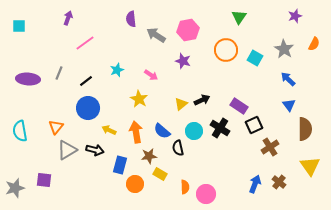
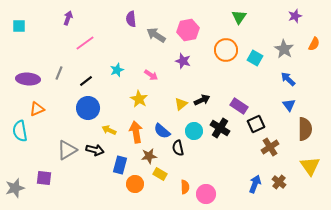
black square at (254, 125): moved 2 px right, 1 px up
orange triangle at (56, 127): moved 19 px left, 18 px up; rotated 28 degrees clockwise
purple square at (44, 180): moved 2 px up
